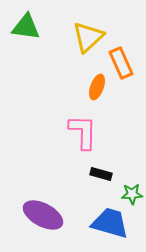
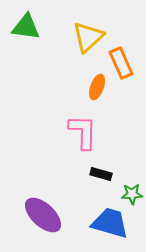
purple ellipse: rotated 15 degrees clockwise
